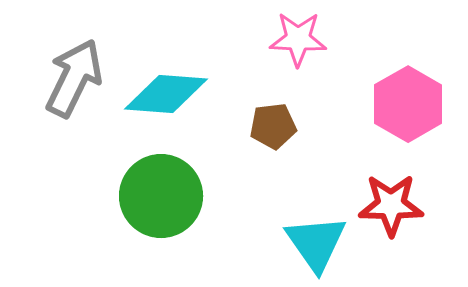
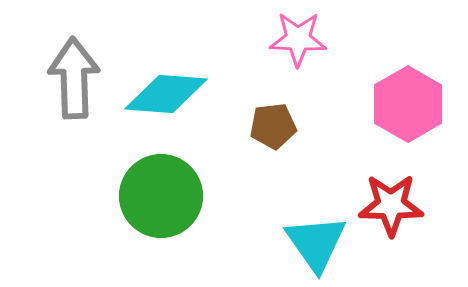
gray arrow: rotated 28 degrees counterclockwise
